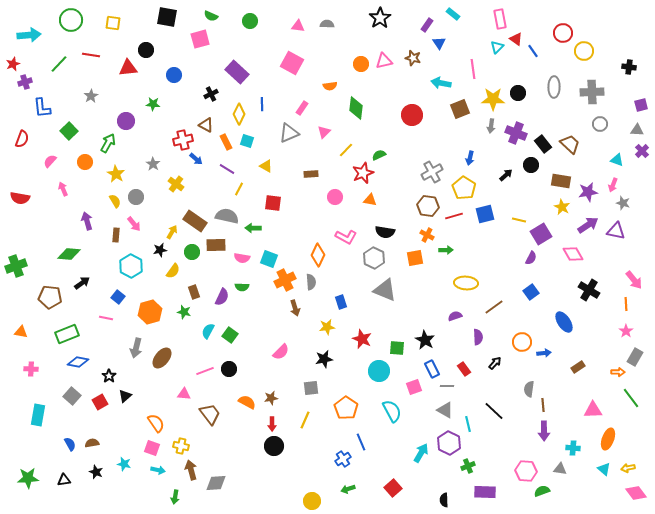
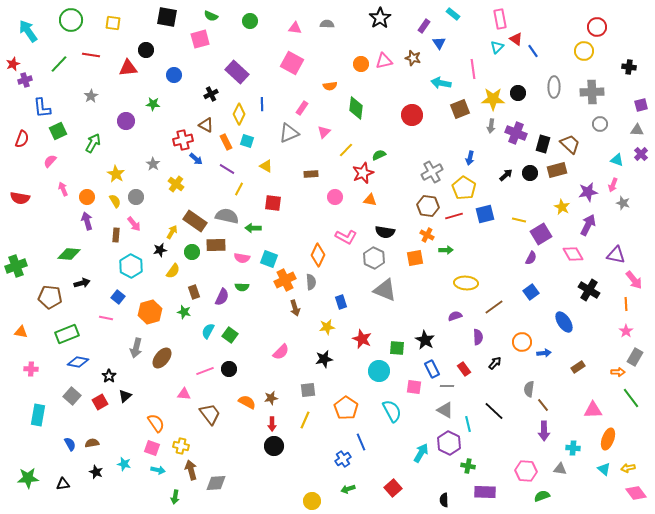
purple rectangle at (427, 25): moved 3 px left, 1 px down
pink triangle at (298, 26): moved 3 px left, 2 px down
red circle at (563, 33): moved 34 px right, 6 px up
cyan arrow at (29, 35): moved 1 px left, 4 px up; rotated 120 degrees counterclockwise
purple cross at (25, 82): moved 2 px up
green square at (69, 131): moved 11 px left; rotated 18 degrees clockwise
green arrow at (108, 143): moved 15 px left
black rectangle at (543, 144): rotated 54 degrees clockwise
purple cross at (642, 151): moved 1 px left, 3 px down
orange circle at (85, 162): moved 2 px right, 35 px down
black circle at (531, 165): moved 1 px left, 8 px down
brown rectangle at (561, 181): moved 4 px left, 11 px up; rotated 24 degrees counterclockwise
purple arrow at (588, 225): rotated 30 degrees counterclockwise
purple triangle at (616, 231): moved 24 px down
black arrow at (82, 283): rotated 21 degrees clockwise
pink square at (414, 387): rotated 28 degrees clockwise
gray square at (311, 388): moved 3 px left, 2 px down
brown line at (543, 405): rotated 32 degrees counterclockwise
green cross at (468, 466): rotated 32 degrees clockwise
black triangle at (64, 480): moved 1 px left, 4 px down
green semicircle at (542, 491): moved 5 px down
